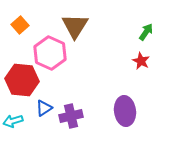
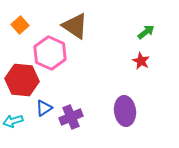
brown triangle: rotated 28 degrees counterclockwise
green arrow: rotated 18 degrees clockwise
purple cross: moved 1 px down; rotated 10 degrees counterclockwise
